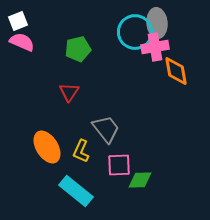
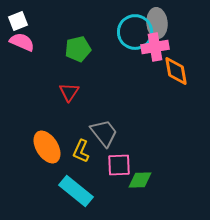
gray trapezoid: moved 2 px left, 4 px down
